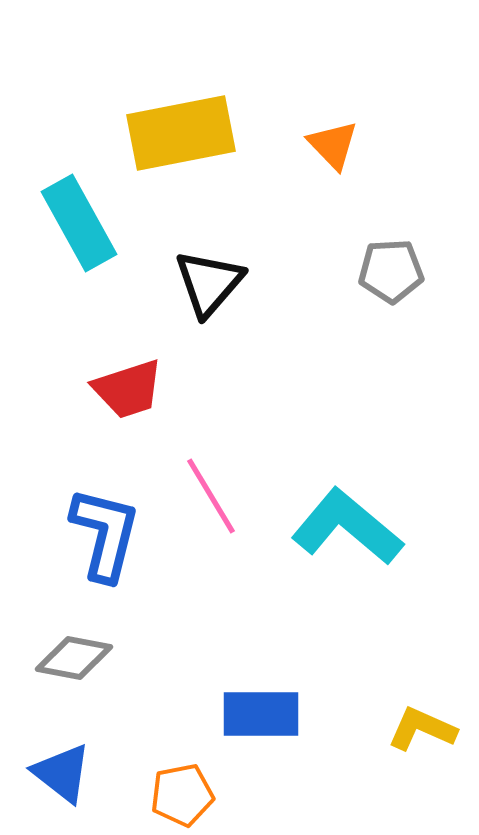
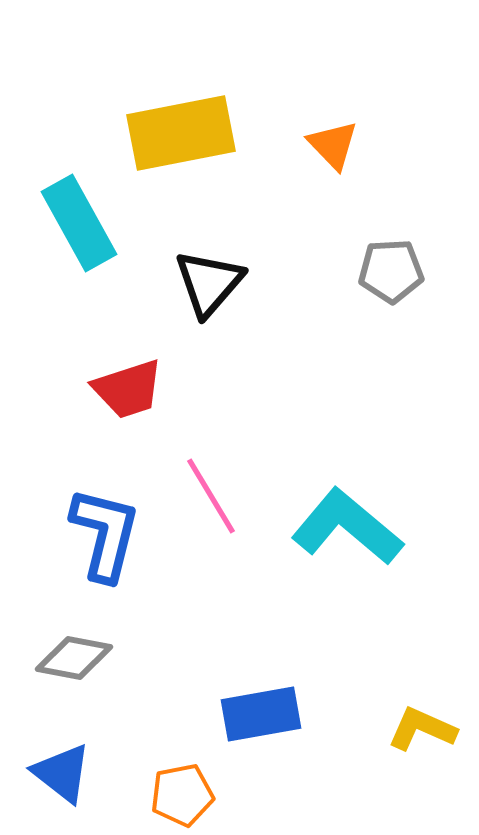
blue rectangle: rotated 10 degrees counterclockwise
